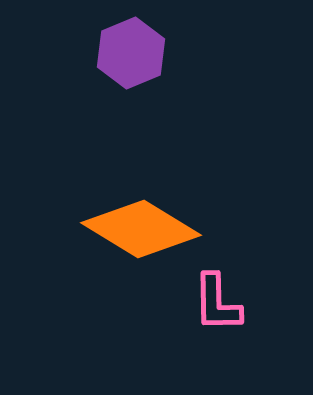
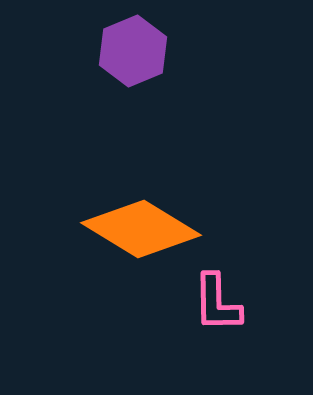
purple hexagon: moved 2 px right, 2 px up
